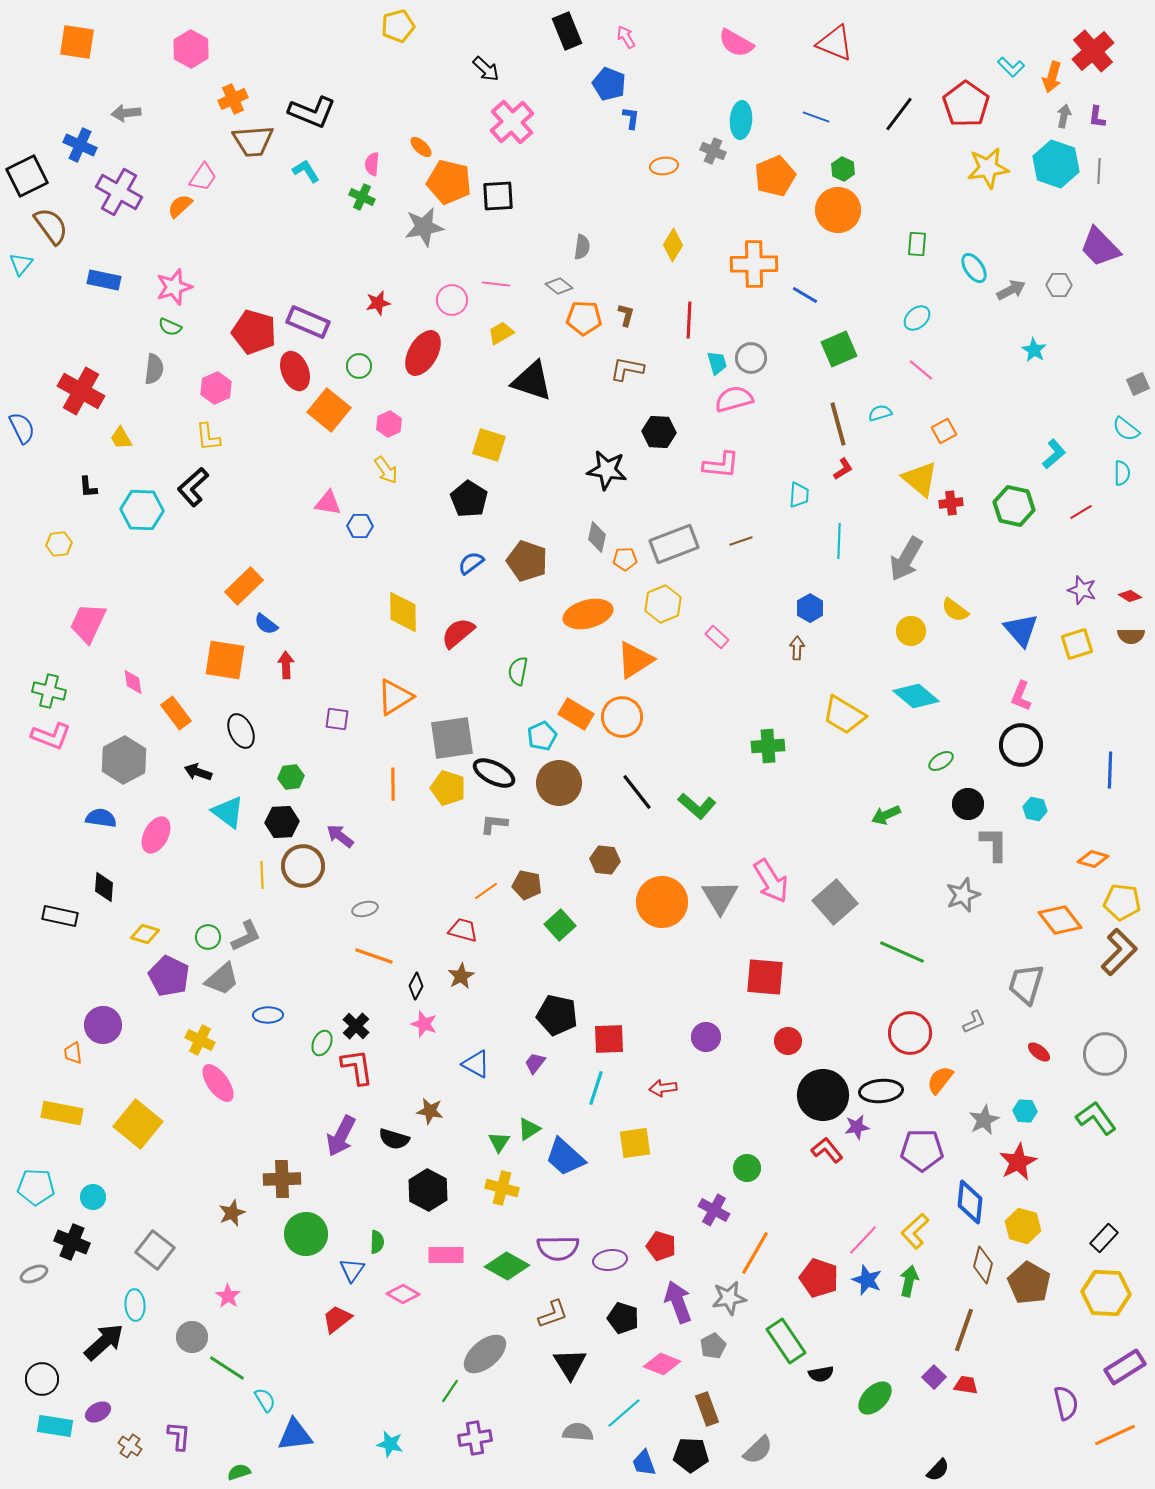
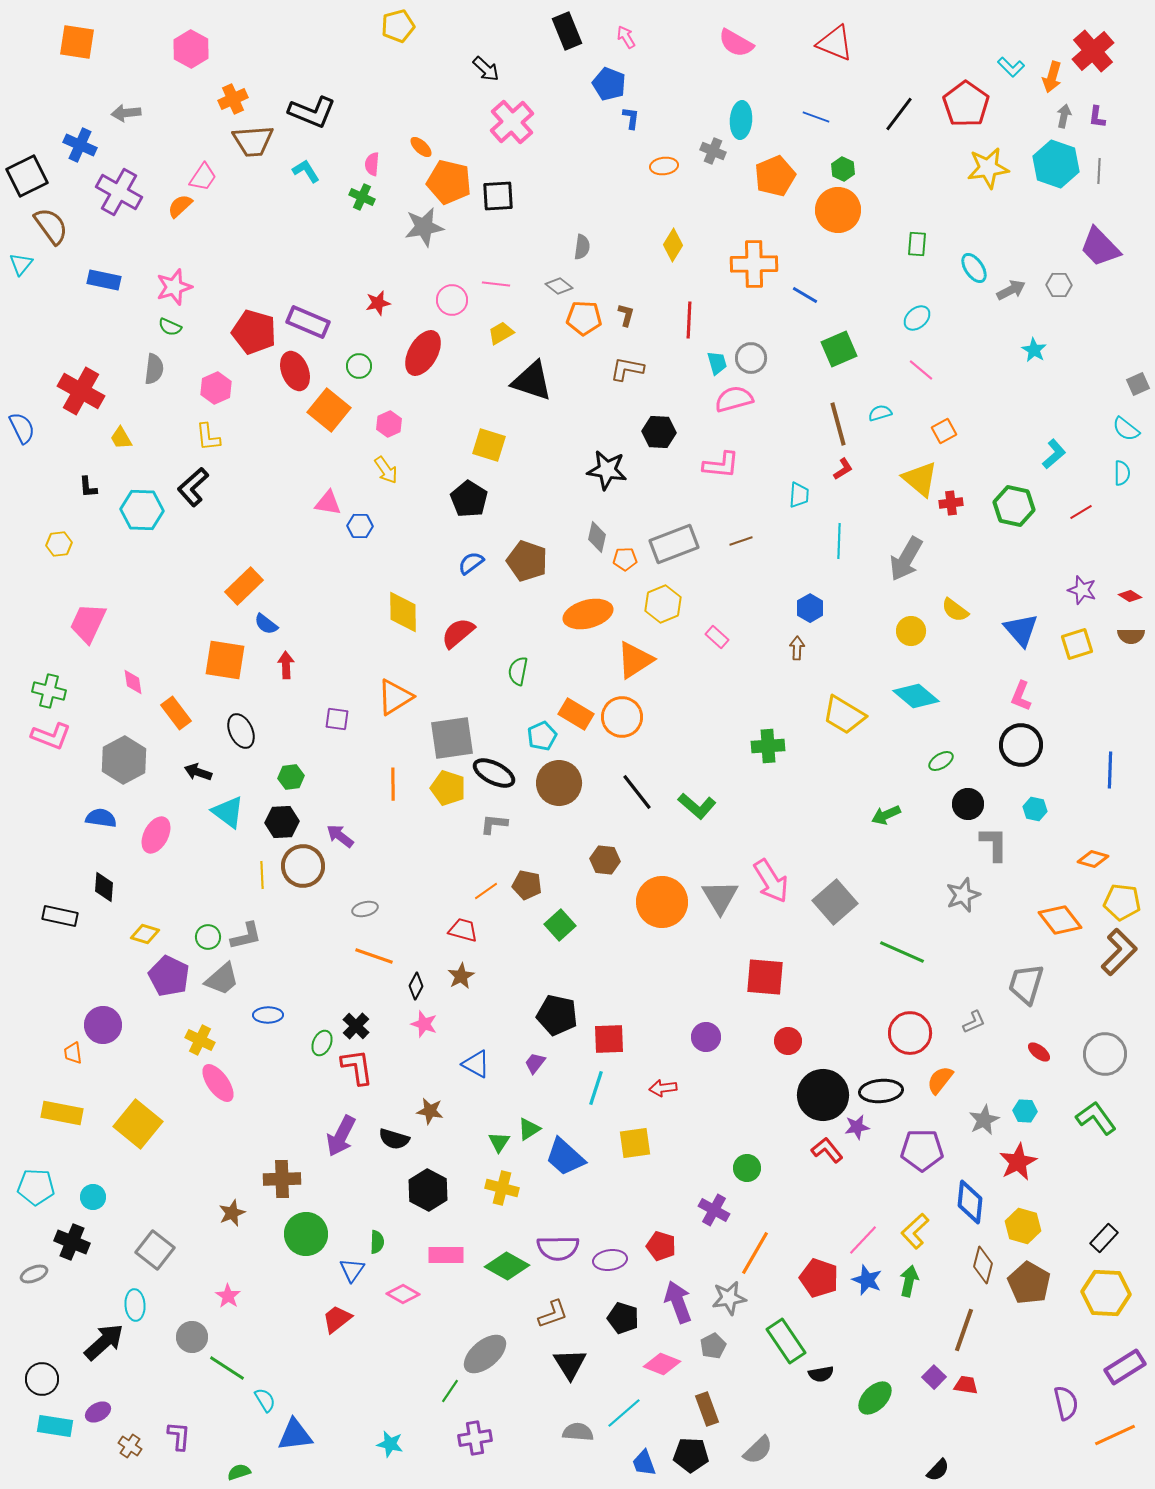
gray L-shape at (246, 936): rotated 12 degrees clockwise
